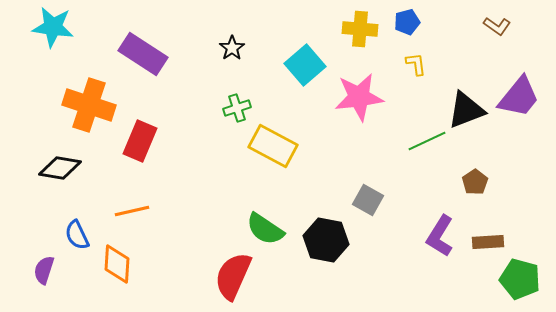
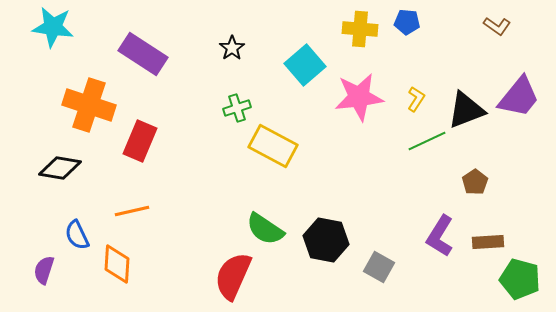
blue pentagon: rotated 20 degrees clockwise
yellow L-shape: moved 35 px down; rotated 40 degrees clockwise
gray square: moved 11 px right, 67 px down
